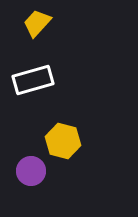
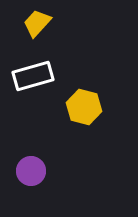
white rectangle: moved 4 px up
yellow hexagon: moved 21 px right, 34 px up
